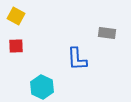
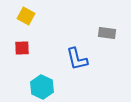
yellow square: moved 10 px right
red square: moved 6 px right, 2 px down
blue L-shape: rotated 10 degrees counterclockwise
